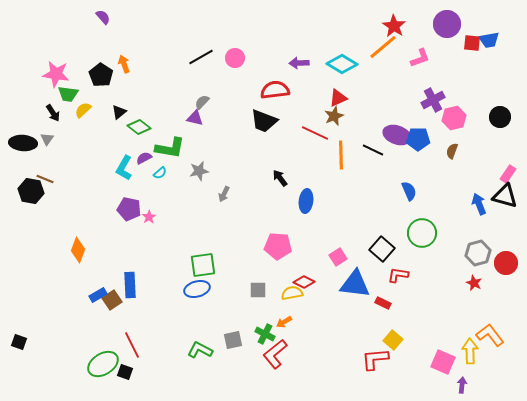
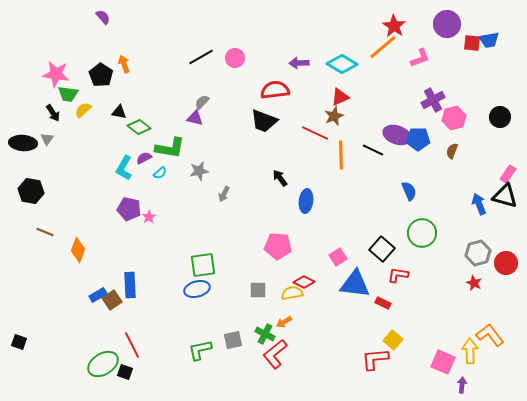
red triangle at (338, 98): moved 2 px right, 1 px up
black triangle at (119, 112): rotated 49 degrees clockwise
brown line at (45, 179): moved 53 px down
green L-shape at (200, 350): rotated 40 degrees counterclockwise
